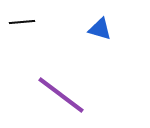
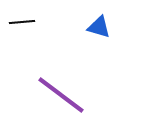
blue triangle: moved 1 px left, 2 px up
